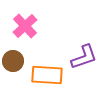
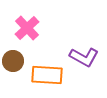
pink cross: moved 2 px right, 2 px down
purple L-shape: rotated 48 degrees clockwise
